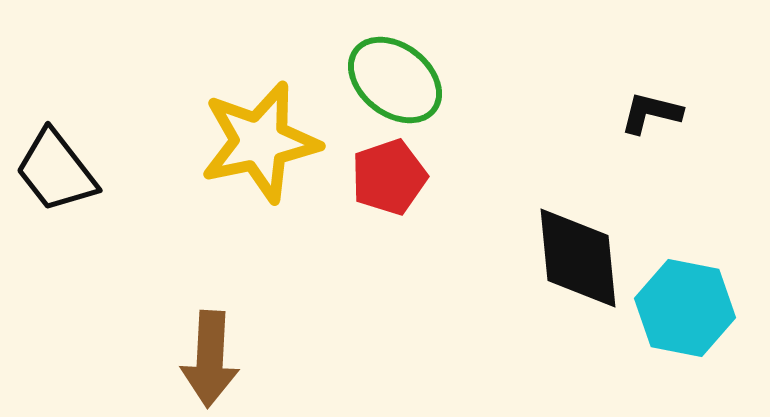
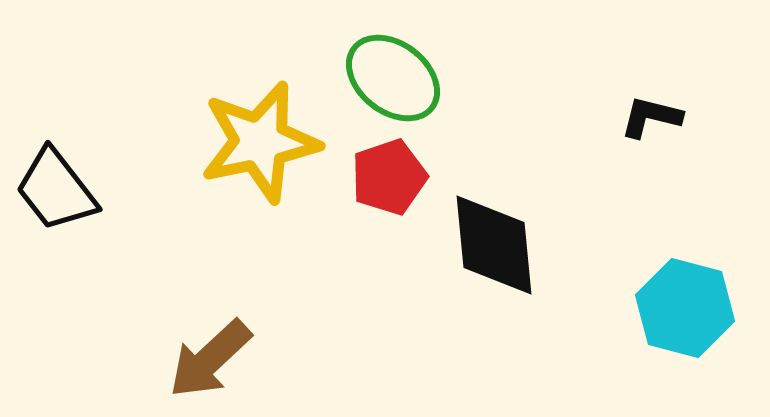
green ellipse: moved 2 px left, 2 px up
black L-shape: moved 4 px down
black trapezoid: moved 19 px down
black diamond: moved 84 px left, 13 px up
cyan hexagon: rotated 4 degrees clockwise
brown arrow: rotated 44 degrees clockwise
